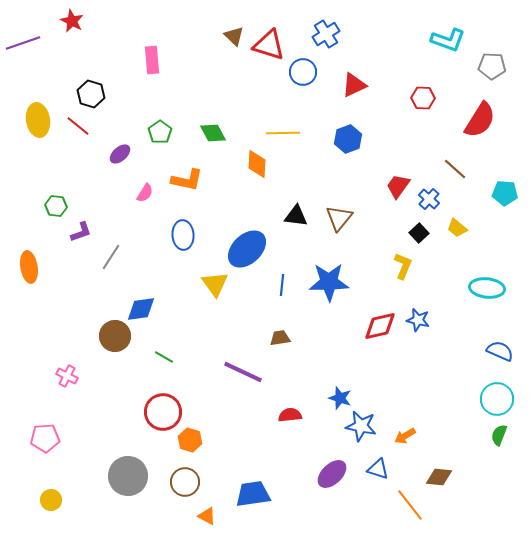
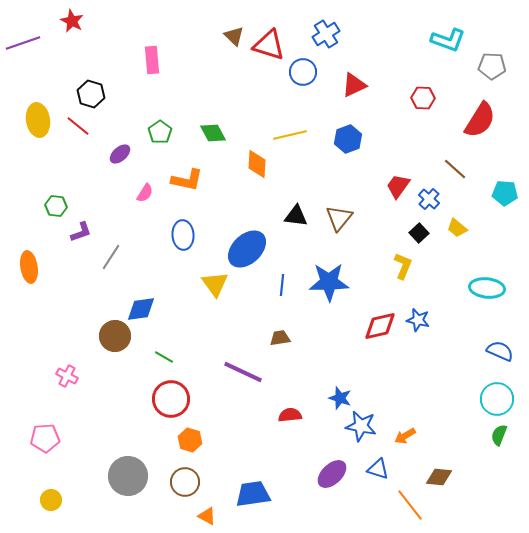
yellow line at (283, 133): moved 7 px right, 2 px down; rotated 12 degrees counterclockwise
red circle at (163, 412): moved 8 px right, 13 px up
